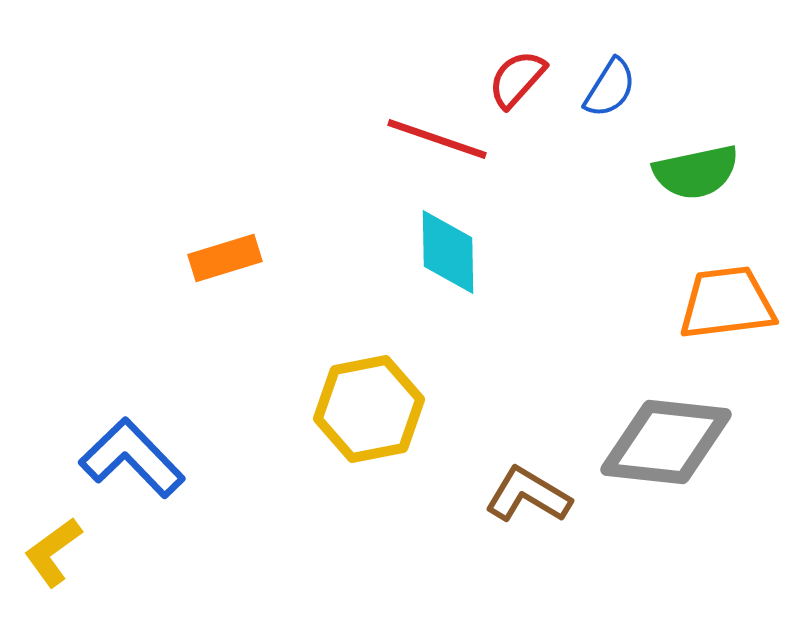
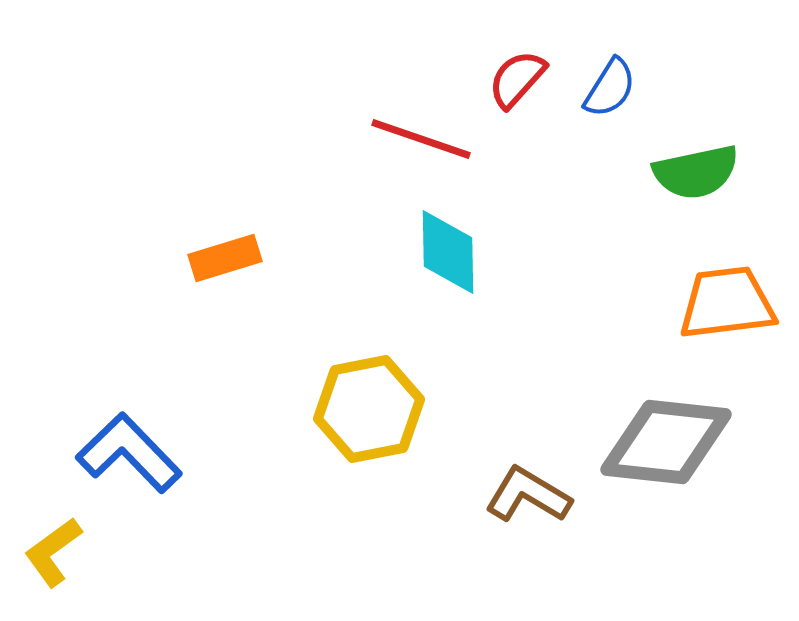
red line: moved 16 px left
blue L-shape: moved 3 px left, 5 px up
